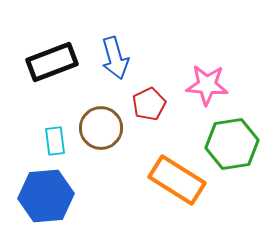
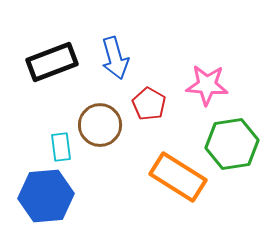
red pentagon: rotated 16 degrees counterclockwise
brown circle: moved 1 px left, 3 px up
cyan rectangle: moved 6 px right, 6 px down
orange rectangle: moved 1 px right, 3 px up
